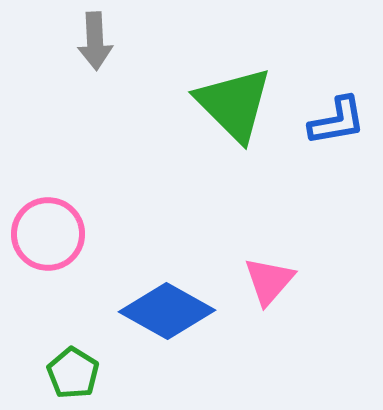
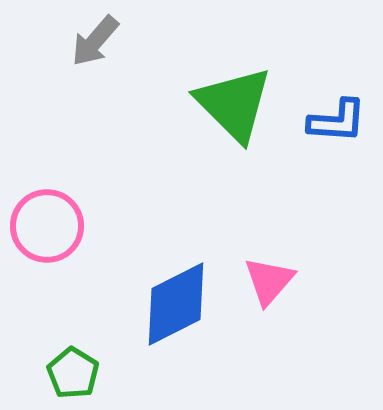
gray arrow: rotated 44 degrees clockwise
blue L-shape: rotated 14 degrees clockwise
pink circle: moved 1 px left, 8 px up
blue diamond: moved 9 px right, 7 px up; rotated 56 degrees counterclockwise
